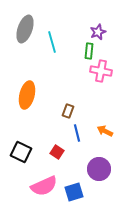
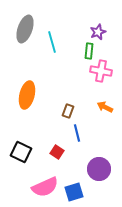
orange arrow: moved 24 px up
pink semicircle: moved 1 px right, 1 px down
